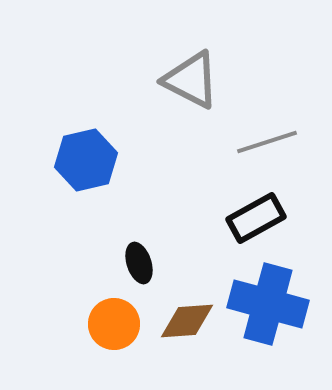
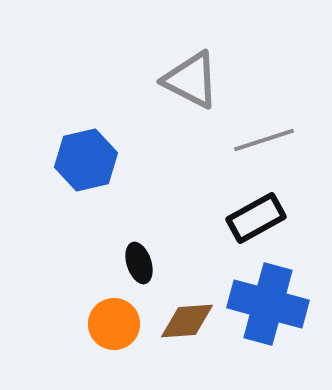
gray line: moved 3 px left, 2 px up
